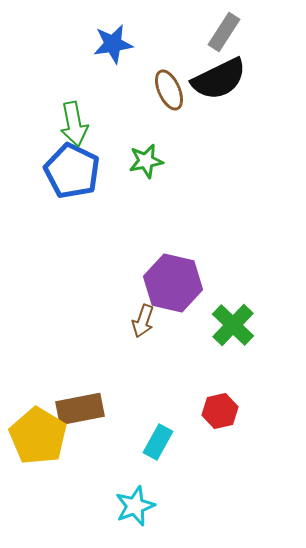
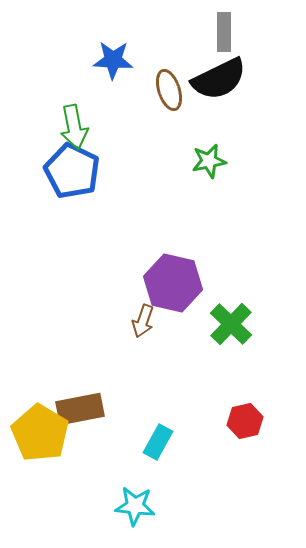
gray rectangle: rotated 33 degrees counterclockwise
blue star: moved 16 px down; rotated 12 degrees clockwise
brown ellipse: rotated 6 degrees clockwise
green arrow: moved 3 px down
green star: moved 63 px right
green cross: moved 2 px left, 1 px up
red hexagon: moved 25 px right, 10 px down
yellow pentagon: moved 2 px right, 3 px up
cyan star: rotated 27 degrees clockwise
